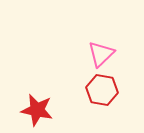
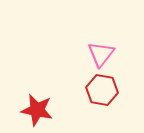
pink triangle: rotated 8 degrees counterclockwise
